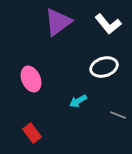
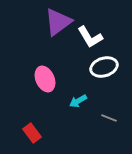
white L-shape: moved 18 px left, 13 px down; rotated 8 degrees clockwise
pink ellipse: moved 14 px right
gray line: moved 9 px left, 3 px down
